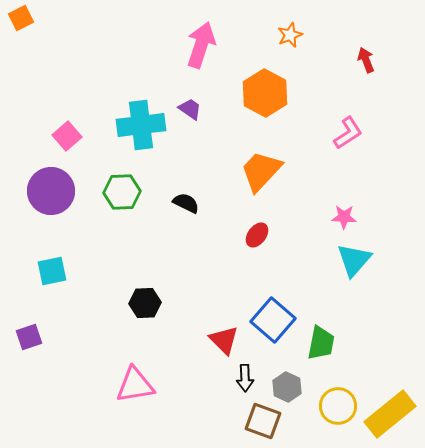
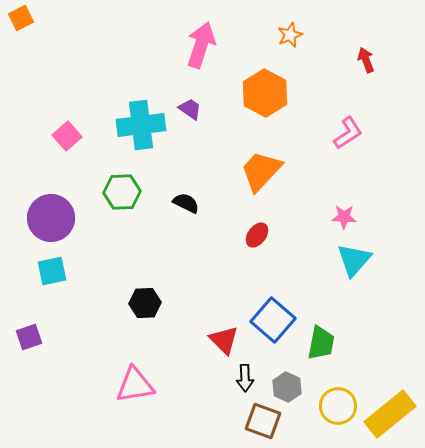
purple circle: moved 27 px down
